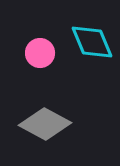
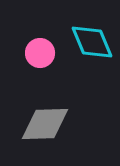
gray diamond: rotated 30 degrees counterclockwise
